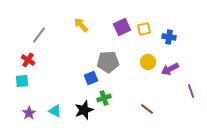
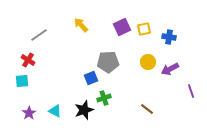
gray line: rotated 18 degrees clockwise
